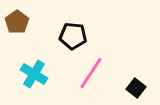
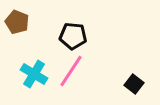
brown pentagon: rotated 15 degrees counterclockwise
pink line: moved 20 px left, 2 px up
black square: moved 2 px left, 4 px up
